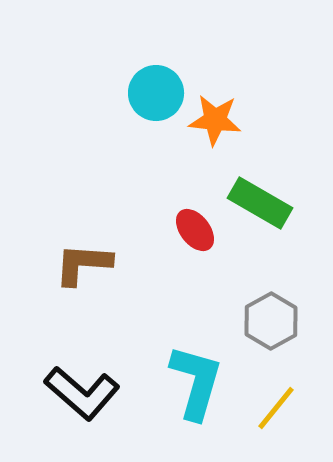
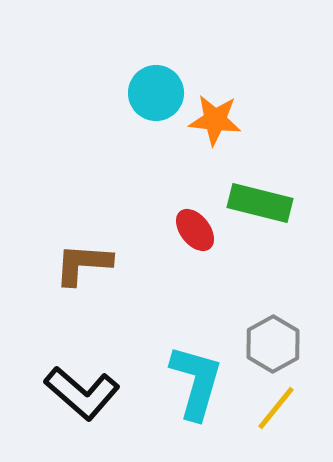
green rectangle: rotated 16 degrees counterclockwise
gray hexagon: moved 2 px right, 23 px down
